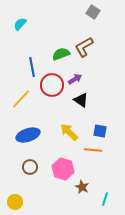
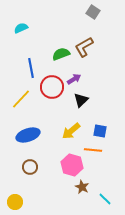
cyan semicircle: moved 1 px right, 4 px down; rotated 24 degrees clockwise
blue line: moved 1 px left, 1 px down
purple arrow: moved 1 px left
red circle: moved 2 px down
black triangle: rotated 42 degrees clockwise
yellow arrow: moved 2 px right, 1 px up; rotated 84 degrees counterclockwise
pink hexagon: moved 9 px right, 4 px up
cyan line: rotated 64 degrees counterclockwise
